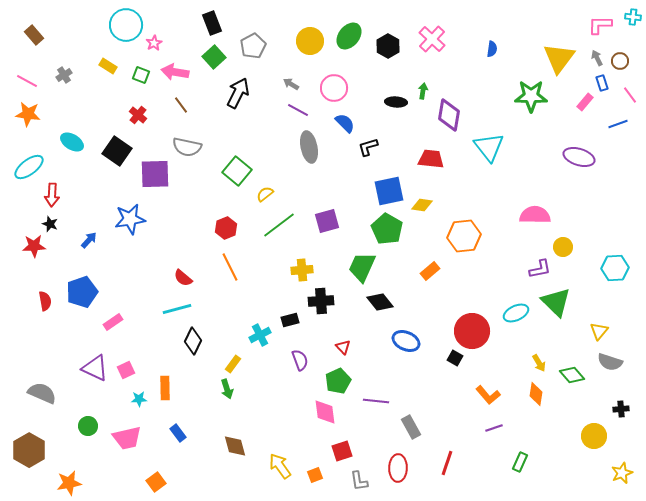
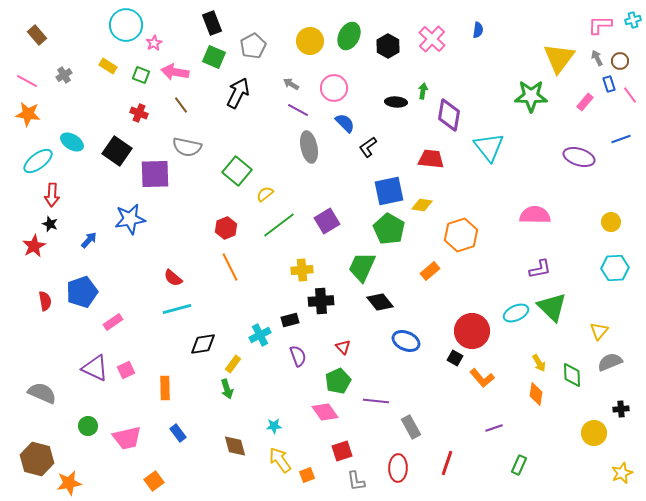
cyan cross at (633, 17): moved 3 px down; rotated 21 degrees counterclockwise
brown rectangle at (34, 35): moved 3 px right
green ellipse at (349, 36): rotated 12 degrees counterclockwise
blue semicircle at (492, 49): moved 14 px left, 19 px up
green square at (214, 57): rotated 25 degrees counterclockwise
blue rectangle at (602, 83): moved 7 px right, 1 px down
red cross at (138, 115): moved 1 px right, 2 px up; rotated 18 degrees counterclockwise
blue line at (618, 124): moved 3 px right, 15 px down
black L-shape at (368, 147): rotated 20 degrees counterclockwise
cyan ellipse at (29, 167): moved 9 px right, 6 px up
purple square at (327, 221): rotated 15 degrees counterclockwise
green pentagon at (387, 229): moved 2 px right
orange hexagon at (464, 236): moved 3 px left, 1 px up; rotated 12 degrees counterclockwise
red star at (34, 246): rotated 25 degrees counterclockwise
yellow circle at (563, 247): moved 48 px right, 25 px up
red semicircle at (183, 278): moved 10 px left
green triangle at (556, 302): moved 4 px left, 5 px down
black diamond at (193, 341): moved 10 px right, 3 px down; rotated 56 degrees clockwise
purple semicircle at (300, 360): moved 2 px left, 4 px up
gray semicircle at (610, 362): rotated 140 degrees clockwise
green diamond at (572, 375): rotated 40 degrees clockwise
orange L-shape at (488, 395): moved 6 px left, 17 px up
cyan star at (139, 399): moved 135 px right, 27 px down
pink diamond at (325, 412): rotated 28 degrees counterclockwise
yellow circle at (594, 436): moved 3 px up
brown hexagon at (29, 450): moved 8 px right, 9 px down; rotated 16 degrees counterclockwise
green rectangle at (520, 462): moved 1 px left, 3 px down
yellow arrow at (280, 466): moved 6 px up
orange square at (315, 475): moved 8 px left
gray L-shape at (359, 481): moved 3 px left
orange square at (156, 482): moved 2 px left, 1 px up
